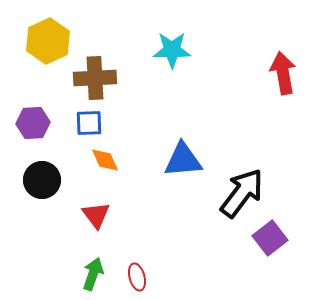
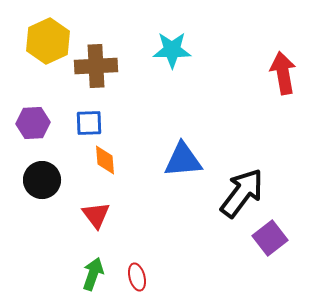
brown cross: moved 1 px right, 12 px up
orange diamond: rotated 20 degrees clockwise
